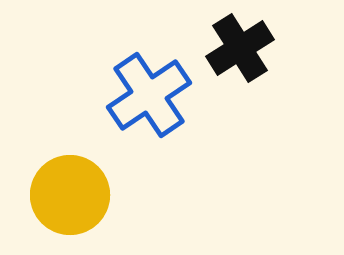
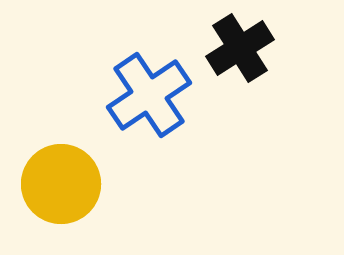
yellow circle: moved 9 px left, 11 px up
